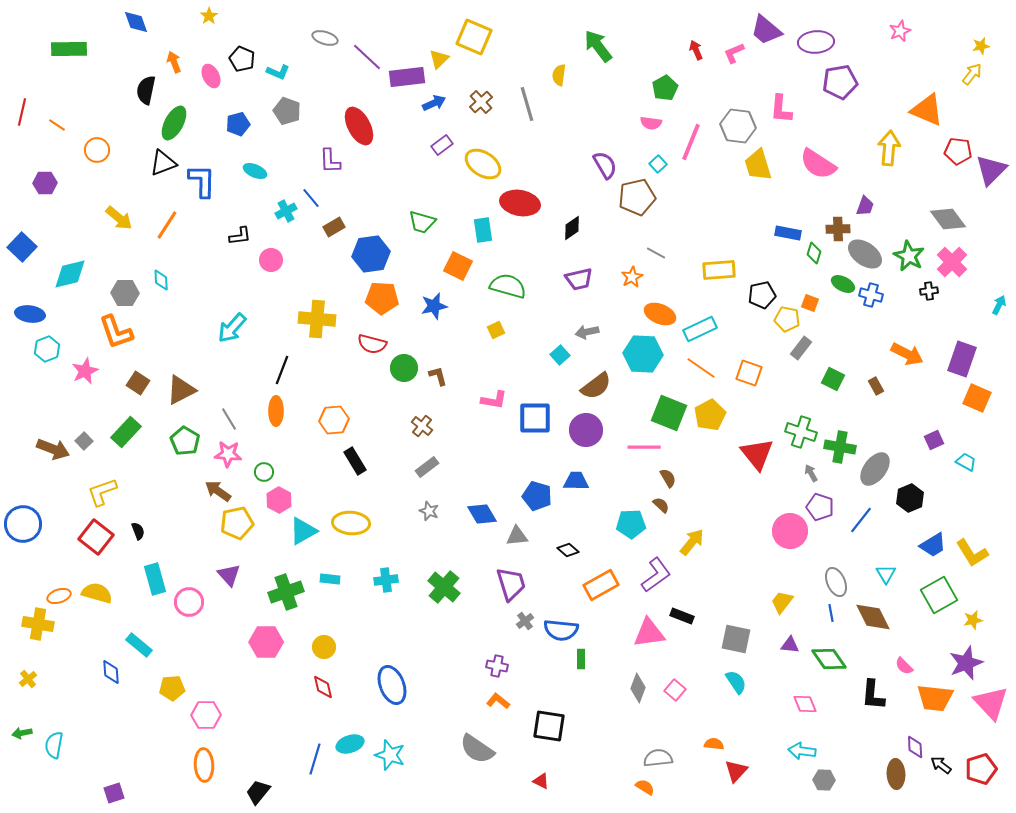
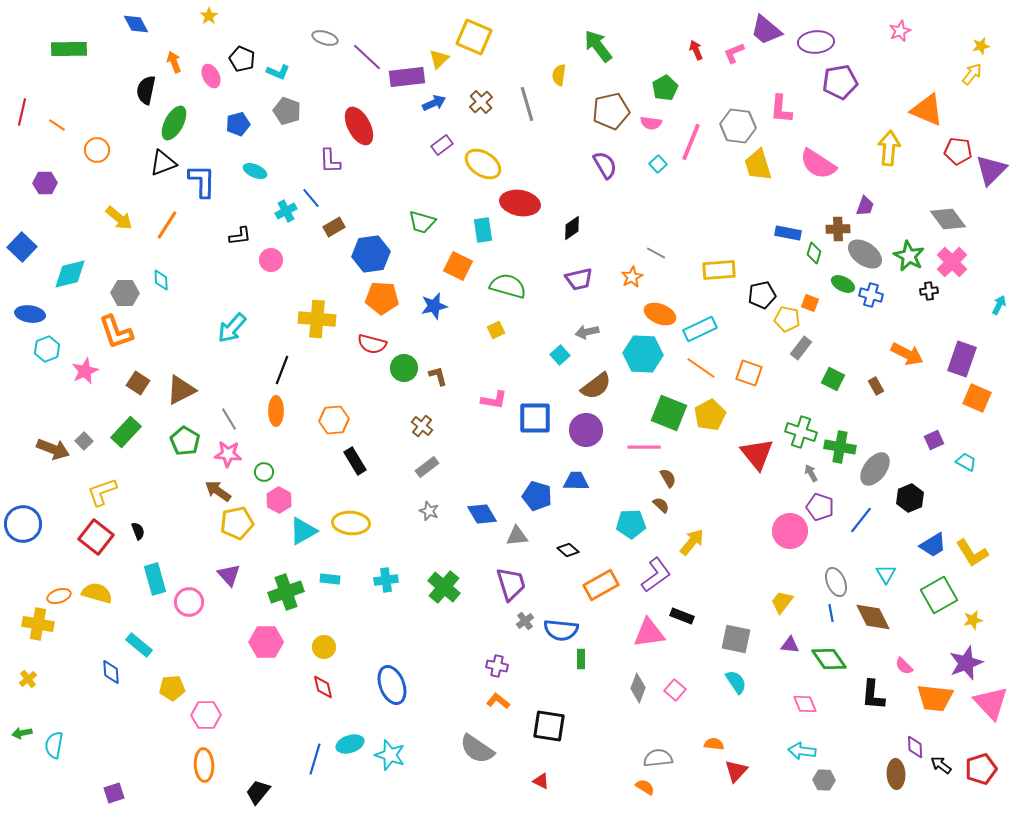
blue diamond at (136, 22): moved 2 px down; rotated 8 degrees counterclockwise
brown pentagon at (637, 197): moved 26 px left, 86 px up
